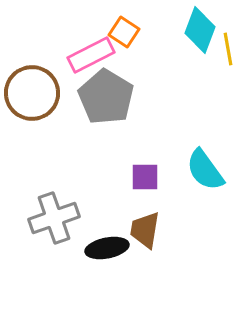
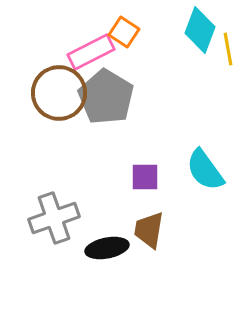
pink rectangle: moved 3 px up
brown circle: moved 27 px right
brown trapezoid: moved 4 px right
